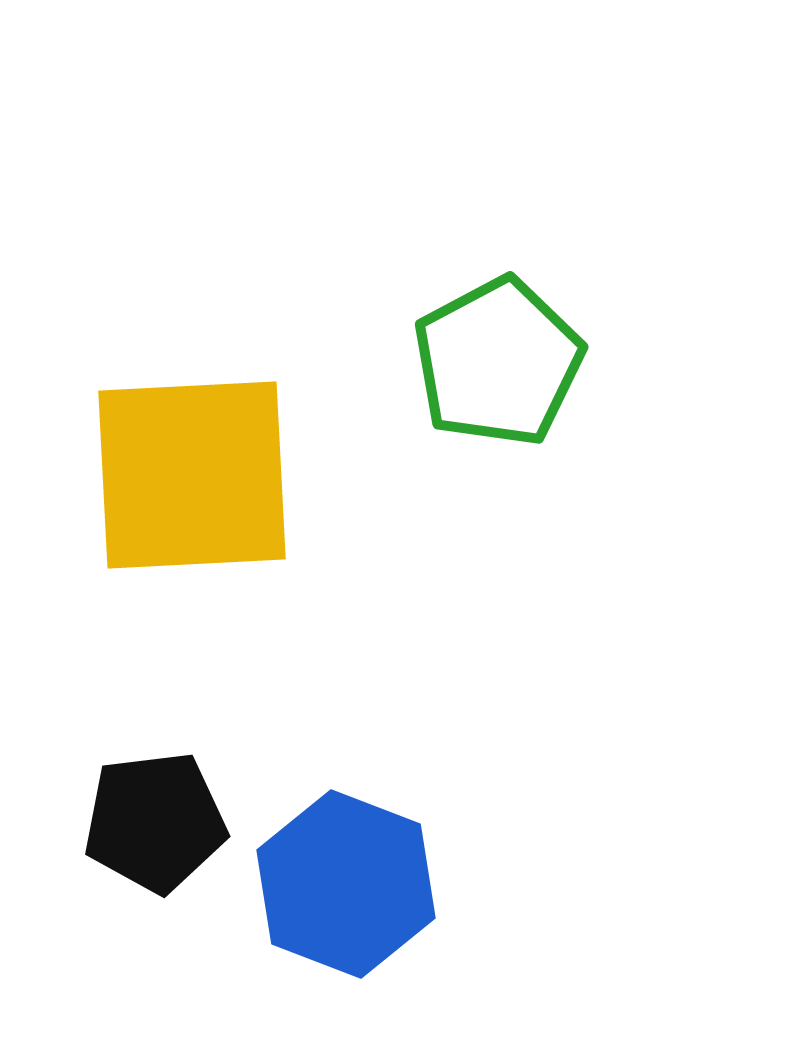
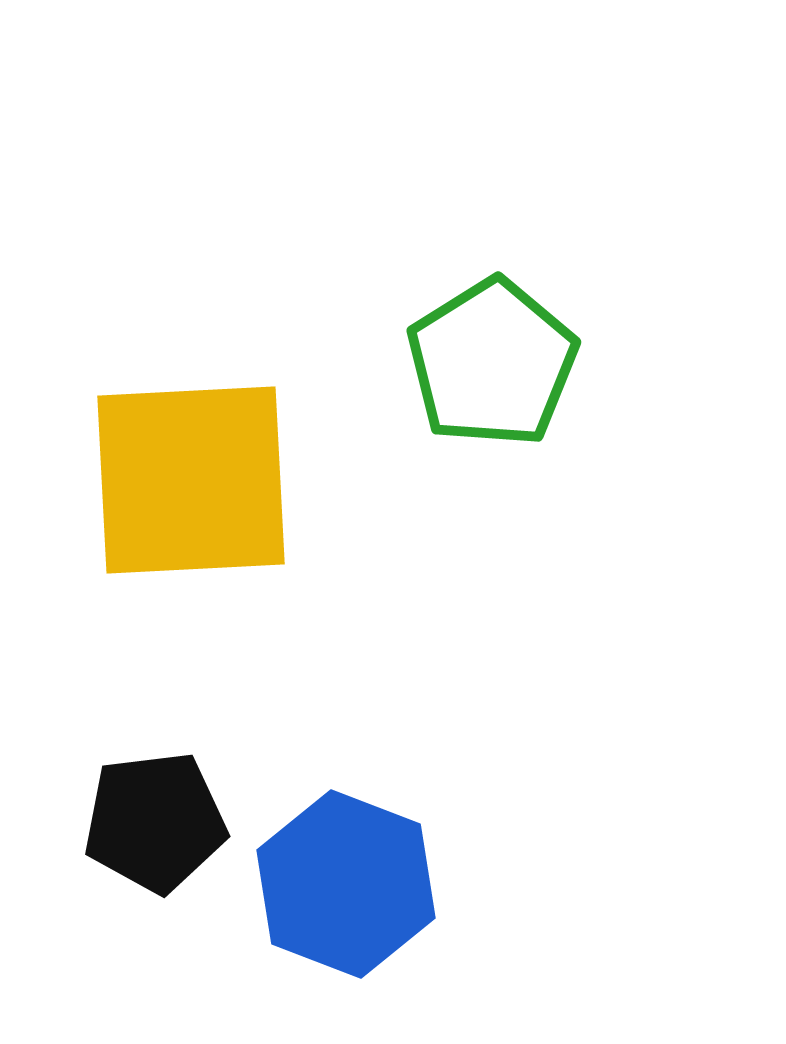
green pentagon: moved 6 px left, 1 px down; rotated 4 degrees counterclockwise
yellow square: moved 1 px left, 5 px down
